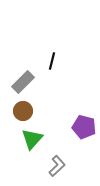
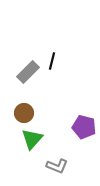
gray rectangle: moved 5 px right, 10 px up
brown circle: moved 1 px right, 2 px down
gray L-shape: rotated 65 degrees clockwise
